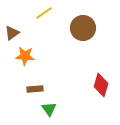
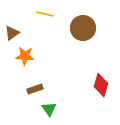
yellow line: moved 1 px right, 1 px down; rotated 48 degrees clockwise
brown rectangle: rotated 14 degrees counterclockwise
